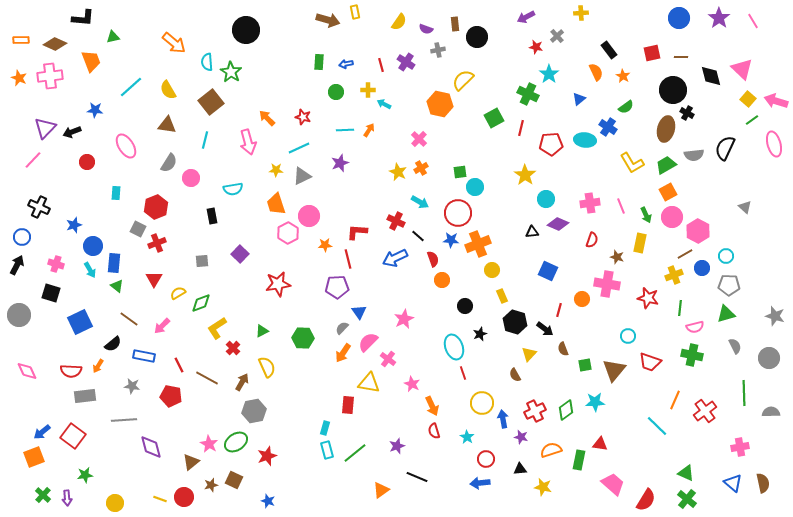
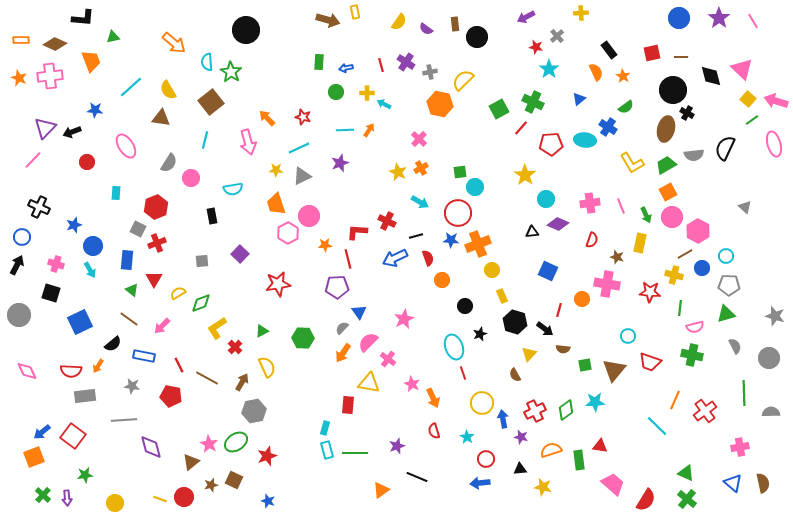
purple semicircle at (426, 29): rotated 16 degrees clockwise
gray cross at (438, 50): moved 8 px left, 22 px down
blue arrow at (346, 64): moved 4 px down
cyan star at (549, 74): moved 5 px up
yellow cross at (368, 90): moved 1 px left, 3 px down
green cross at (528, 94): moved 5 px right, 8 px down
green square at (494, 118): moved 5 px right, 9 px up
brown triangle at (167, 125): moved 6 px left, 7 px up
red line at (521, 128): rotated 28 degrees clockwise
red cross at (396, 221): moved 9 px left
black line at (418, 236): moved 2 px left; rotated 56 degrees counterclockwise
red semicircle at (433, 259): moved 5 px left, 1 px up
blue rectangle at (114, 263): moved 13 px right, 3 px up
yellow cross at (674, 275): rotated 36 degrees clockwise
green triangle at (117, 286): moved 15 px right, 4 px down
red star at (648, 298): moved 2 px right, 6 px up; rotated 10 degrees counterclockwise
red cross at (233, 348): moved 2 px right, 1 px up
brown semicircle at (563, 349): rotated 64 degrees counterclockwise
orange arrow at (432, 406): moved 1 px right, 8 px up
red triangle at (600, 444): moved 2 px down
green line at (355, 453): rotated 40 degrees clockwise
green rectangle at (579, 460): rotated 18 degrees counterclockwise
